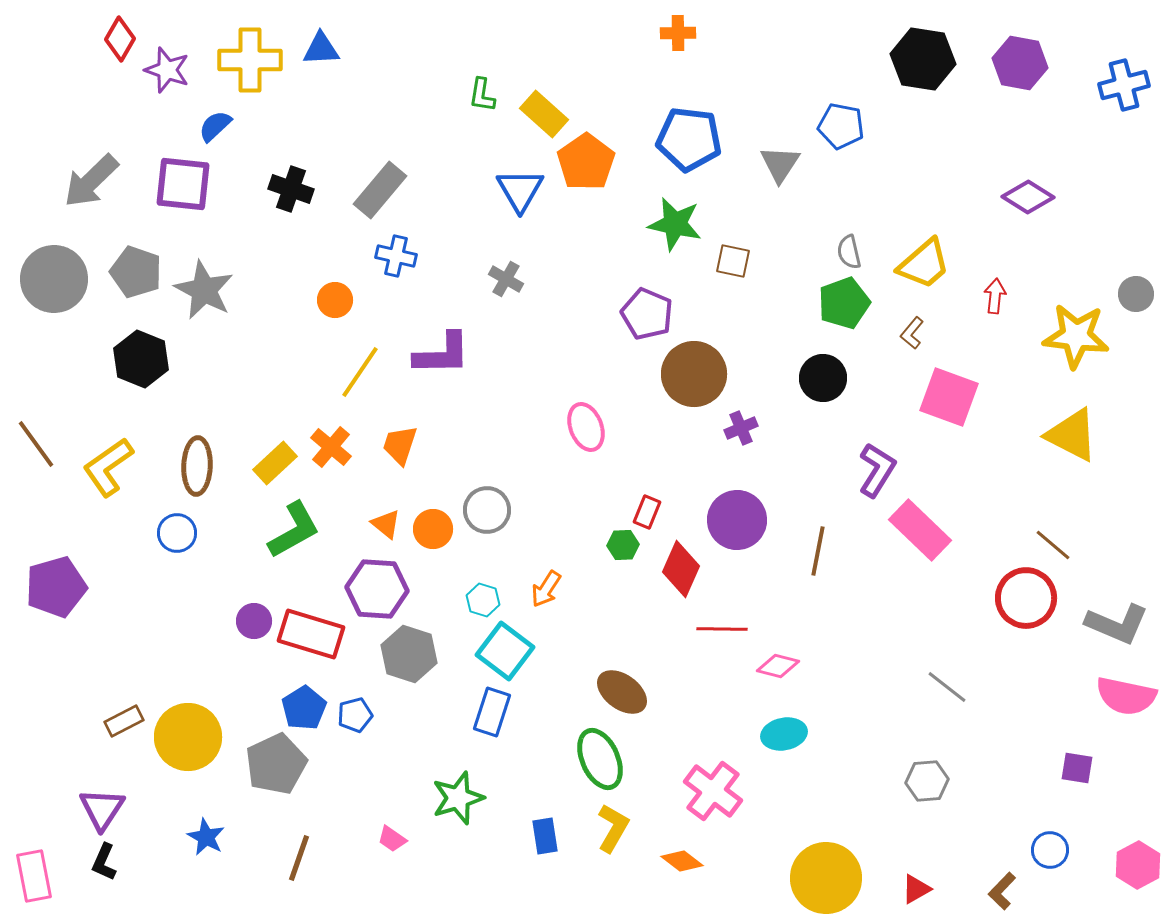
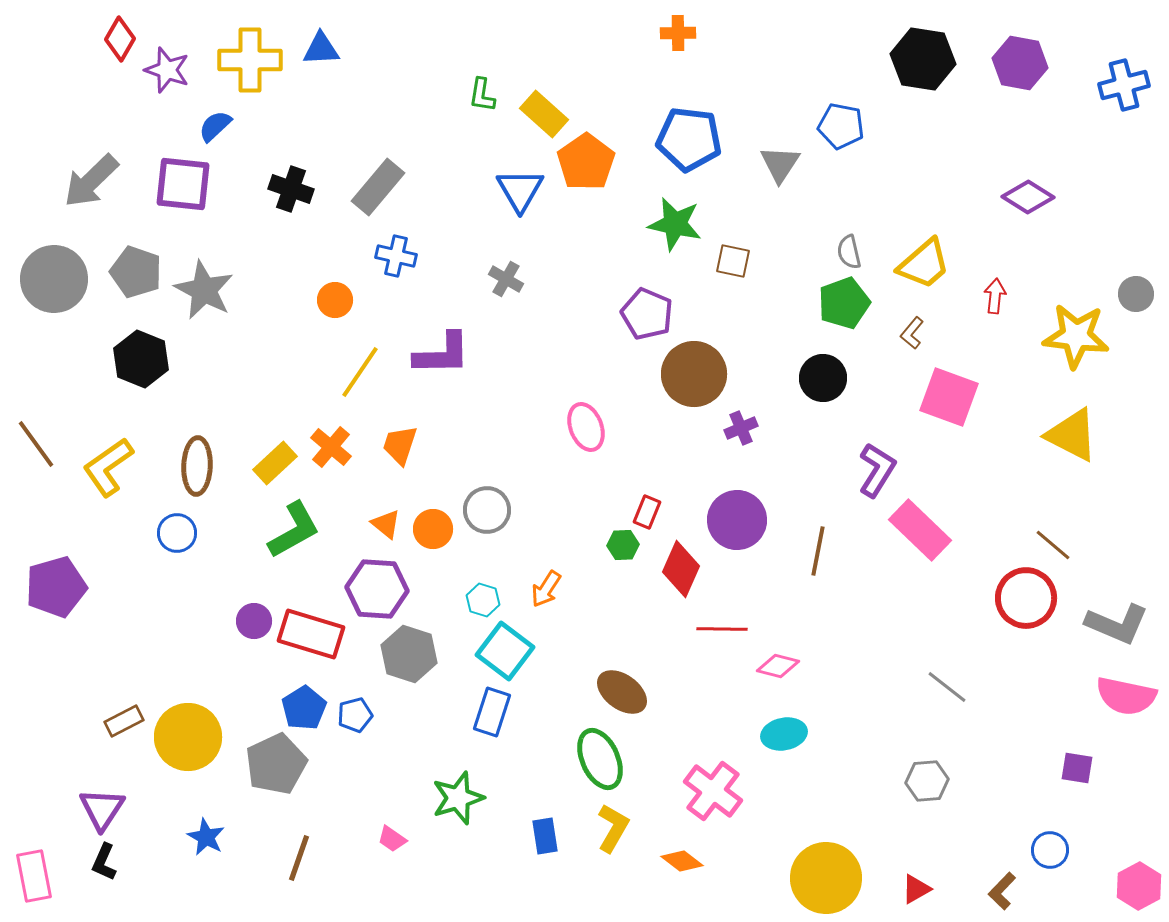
gray rectangle at (380, 190): moved 2 px left, 3 px up
pink hexagon at (1138, 865): moved 1 px right, 21 px down
